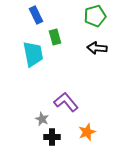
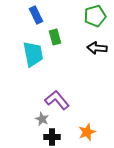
purple L-shape: moved 9 px left, 2 px up
